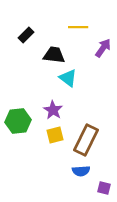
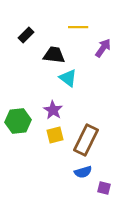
blue semicircle: moved 2 px right, 1 px down; rotated 12 degrees counterclockwise
